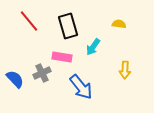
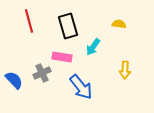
red line: rotated 25 degrees clockwise
blue semicircle: moved 1 px left, 1 px down
